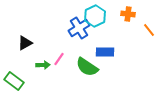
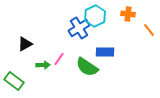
black triangle: moved 1 px down
